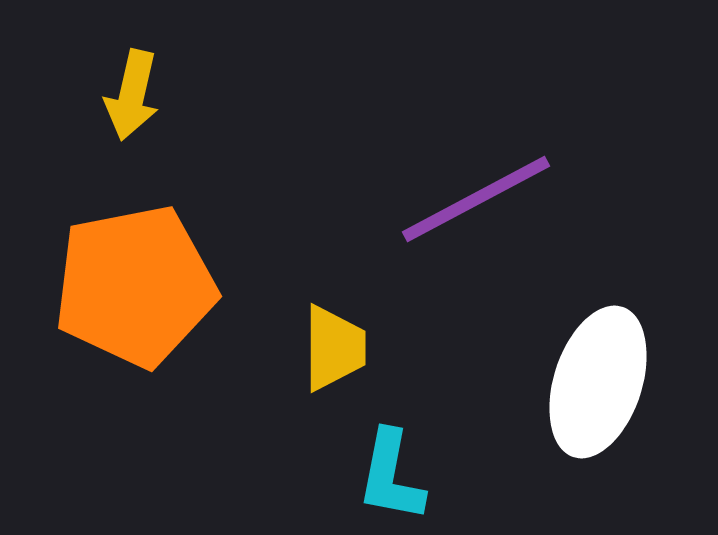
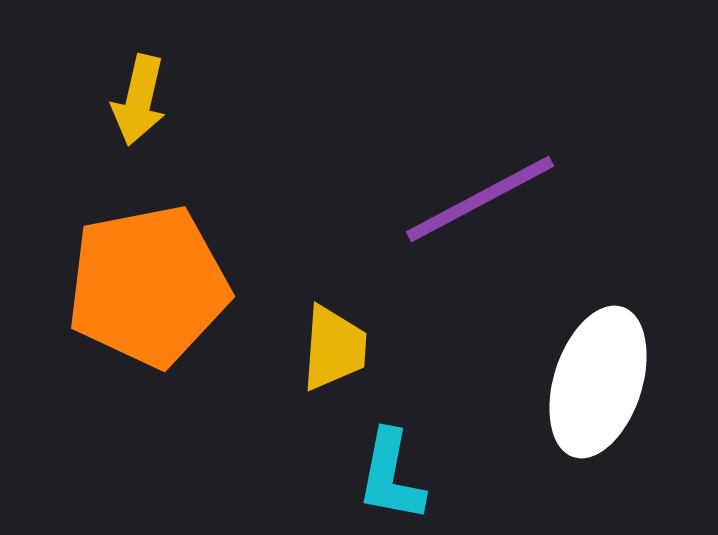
yellow arrow: moved 7 px right, 5 px down
purple line: moved 4 px right
orange pentagon: moved 13 px right
yellow trapezoid: rotated 4 degrees clockwise
